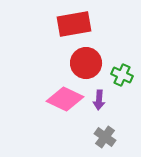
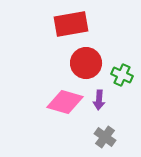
red rectangle: moved 3 px left
pink diamond: moved 3 px down; rotated 9 degrees counterclockwise
